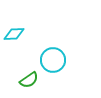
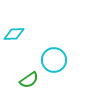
cyan circle: moved 1 px right
